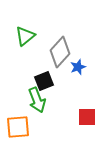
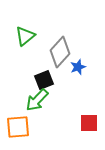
black square: moved 1 px up
green arrow: rotated 65 degrees clockwise
red square: moved 2 px right, 6 px down
